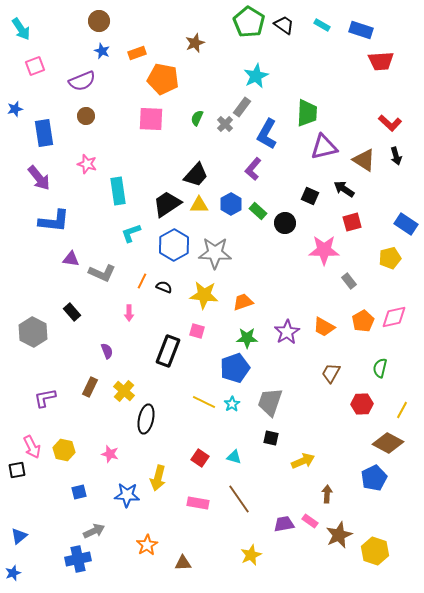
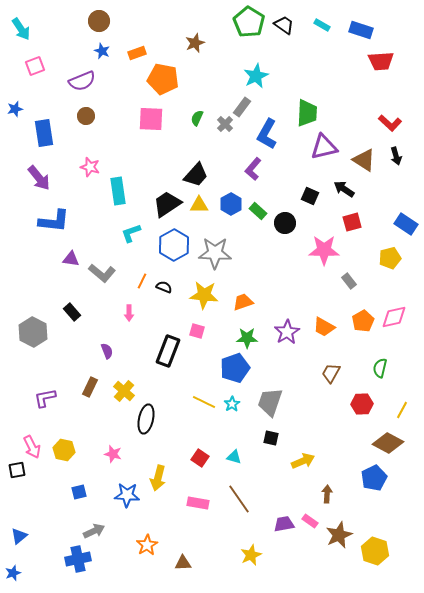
pink star at (87, 164): moved 3 px right, 3 px down
gray L-shape at (102, 273): rotated 16 degrees clockwise
pink star at (110, 454): moved 3 px right
